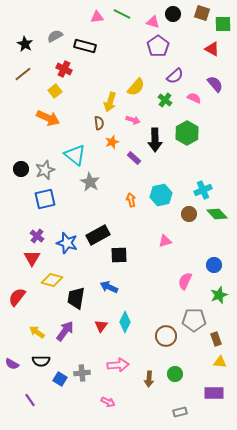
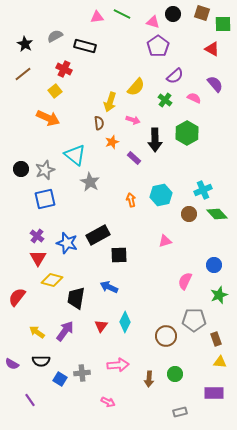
red triangle at (32, 258): moved 6 px right
